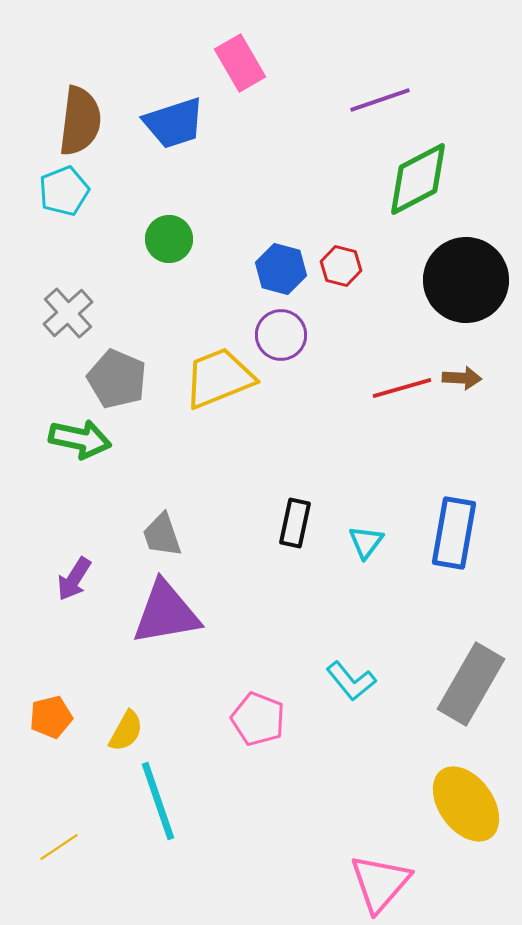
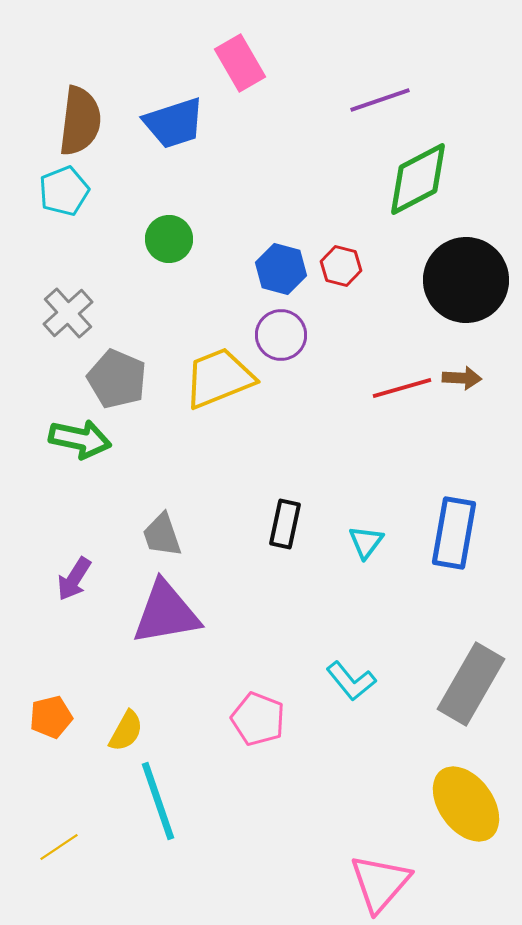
black rectangle: moved 10 px left, 1 px down
